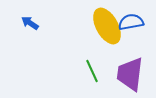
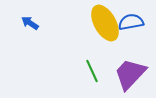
yellow ellipse: moved 2 px left, 3 px up
purple trapezoid: rotated 36 degrees clockwise
